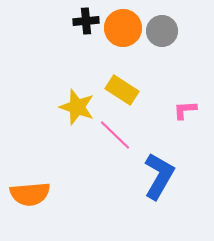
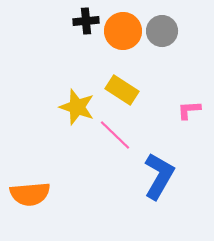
orange circle: moved 3 px down
pink L-shape: moved 4 px right
